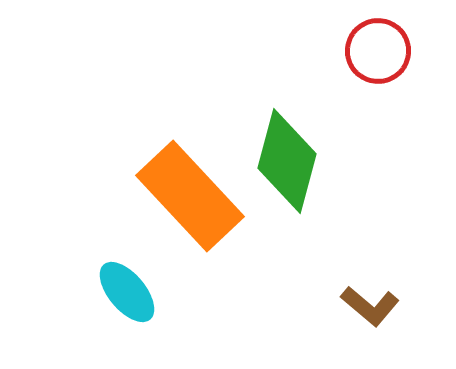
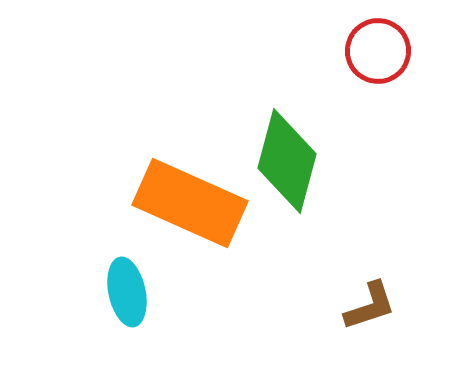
orange rectangle: moved 7 px down; rotated 23 degrees counterclockwise
cyan ellipse: rotated 28 degrees clockwise
brown L-shape: rotated 58 degrees counterclockwise
